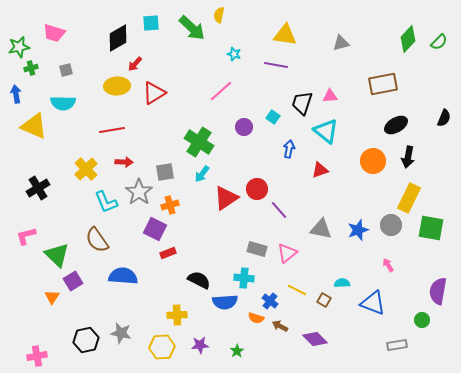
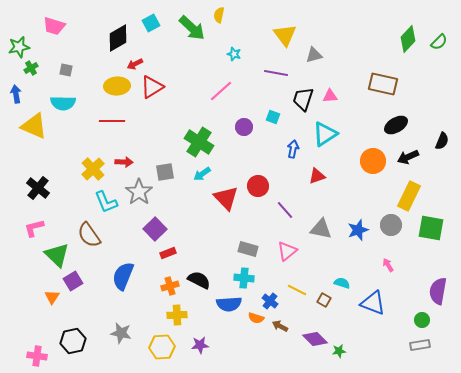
cyan square at (151, 23): rotated 24 degrees counterclockwise
pink trapezoid at (54, 33): moved 7 px up
yellow triangle at (285, 35): rotated 45 degrees clockwise
gray triangle at (341, 43): moved 27 px left, 12 px down
red arrow at (135, 64): rotated 21 degrees clockwise
purple line at (276, 65): moved 8 px down
green cross at (31, 68): rotated 16 degrees counterclockwise
gray square at (66, 70): rotated 24 degrees clockwise
brown rectangle at (383, 84): rotated 24 degrees clockwise
red triangle at (154, 93): moved 2 px left, 6 px up
black trapezoid at (302, 103): moved 1 px right, 4 px up
cyan square at (273, 117): rotated 16 degrees counterclockwise
black semicircle at (444, 118): moved 2 px left, 23 px down
red line at (112, 130): moved 9 px up; rotated 10 degrees clockwise
cyan triangle at (326, 131): moved 1 px left, 3 px down; rotated 48 degrees clockwise
blue arrow at (289, 149): moved 4 px right
black arrow at (408, 157): rotated 55 degrees clockwise
yellow cross at (86, 169): moved 7 px right
red triangle at (320, 170): moved 3 px left, 6 px down
cyan arrow at (202, 174): rotated 18 degrees clockwise
black cross at (38, 188): rotated 20 degrees counterclockwise
red circle at (257, 189): moved 1 px right, 3 px up
red triangle at (226, 198): rotated 40 degrees counterclockwise
yellow rectangle at (409, 198): moved 2 px up
orange cross at (170, 205): moved 81 px down
purple line at (279, 210): moved 6 px right
purple square at (155, 229): rotated 20 degrees clockwise
pink L-shape at (26, 236): moved 8 px right, 8 px up
brown semicircle at (97, 240): moved 8 px left, 5 px up
gray rectangle at (257, 249): moved 9 px left
pink triangle at (287, 253): moved 2 px up
blue semicircle at (123, 276): rotated 72 degrees counterclockwise
cyan semicircle at (342, 283): rotated 21 degrees clockwise
blue semicircle at (225, 302): moved 4 px right, 2 px down
black hexagon at (86, 340): moved 13 px left, 1 px down
gray rectangle at (397, 345): moved 23 px right
green star at (237, 351): moved 102 px right; rotated 24 degrees clockwise
pink cross at (37, 356): rotated 18 degrees clockwise
